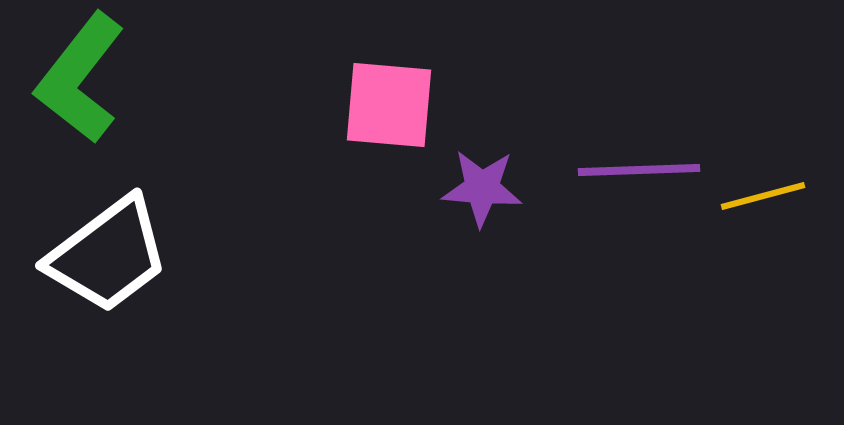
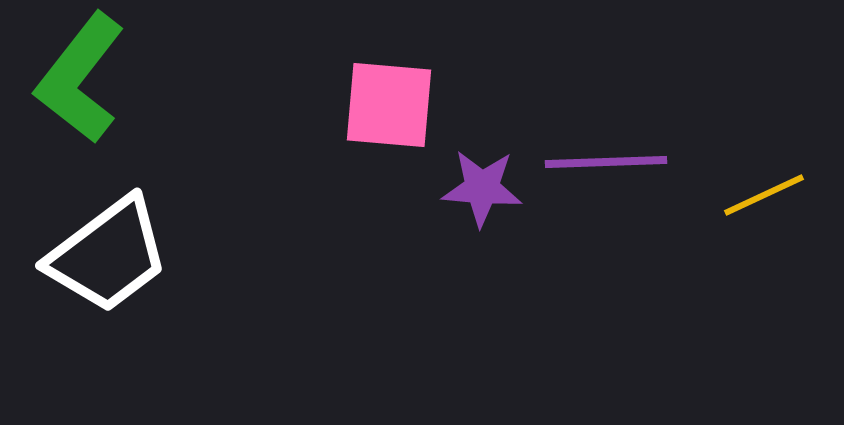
purple line: moved 33 px left, 8 px up
yellow line: moved 1 px right, 1 px up; rotated 10 degrees counterclockwise
